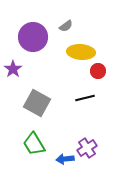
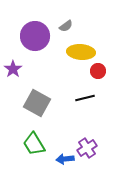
purple circle: moved 2 px right, 1 px up
